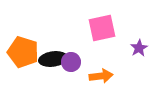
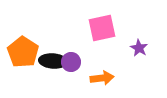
purple star: rotated 12 degrees counterclockwise
orange pentagon: rotated 16 degrees clockwise
black ellipse: moved 2 px down; rotated 12 degrees clockwise
orange arrow: moved 1 px right, 2 px down
